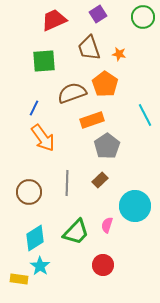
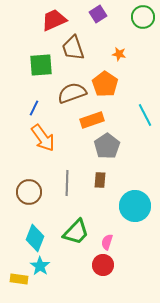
brown trapezoid: moved 16 px left
green square: moved 3 px left, 4 px down
brown rectangle: rotated 42 degrees counterclockwise
pink semicircle: moved 17 px down
cyan diamond: rotated 36 degrees counterclockwise
